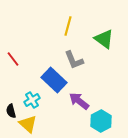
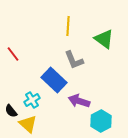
yellow line: rotated 12 degrees counterclockwise
red line: moved 5 px up
purple arrow: rotated 20 degrees counterclockwise
black semicircle: rotated 24 degrees counterclockwise
